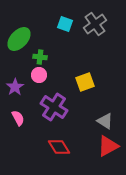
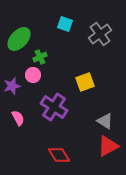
gray cross: moved 5 px right, 10 px down
green cross: rotated 32 degrees counterclockwise
pink circle: moved 6 px left
purple star: moved 3 px left, 1 px up; rotated 18 degrees clockwise
red diamond: moved 8 px down
